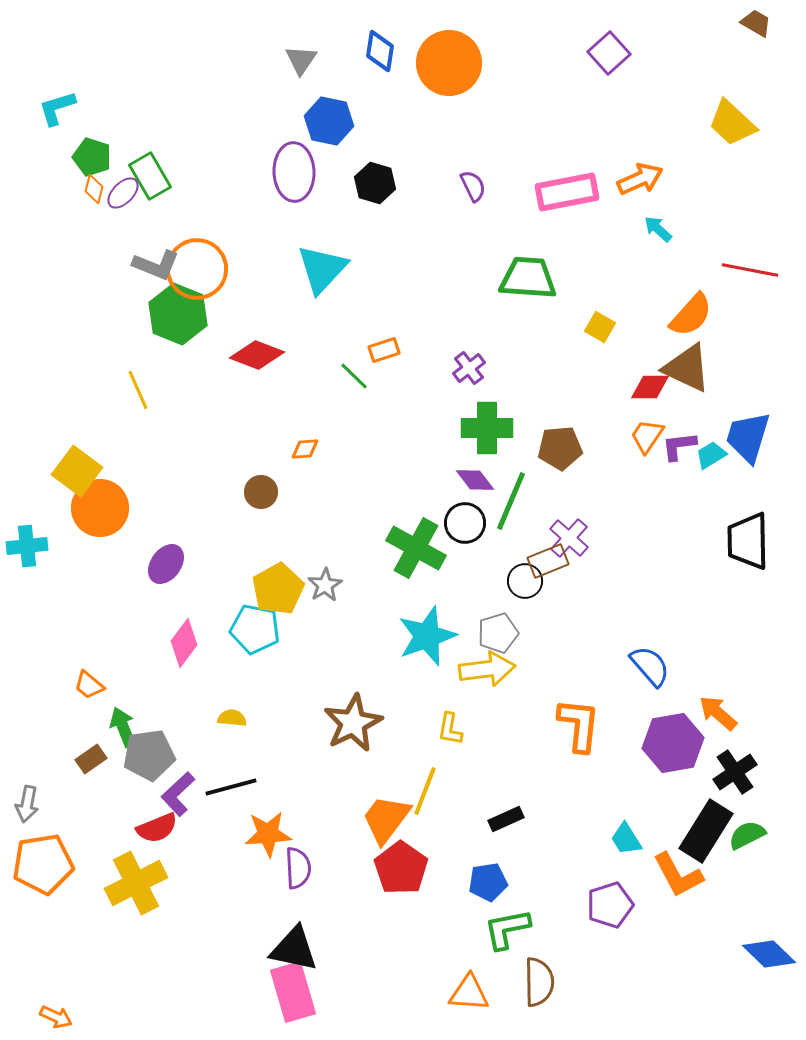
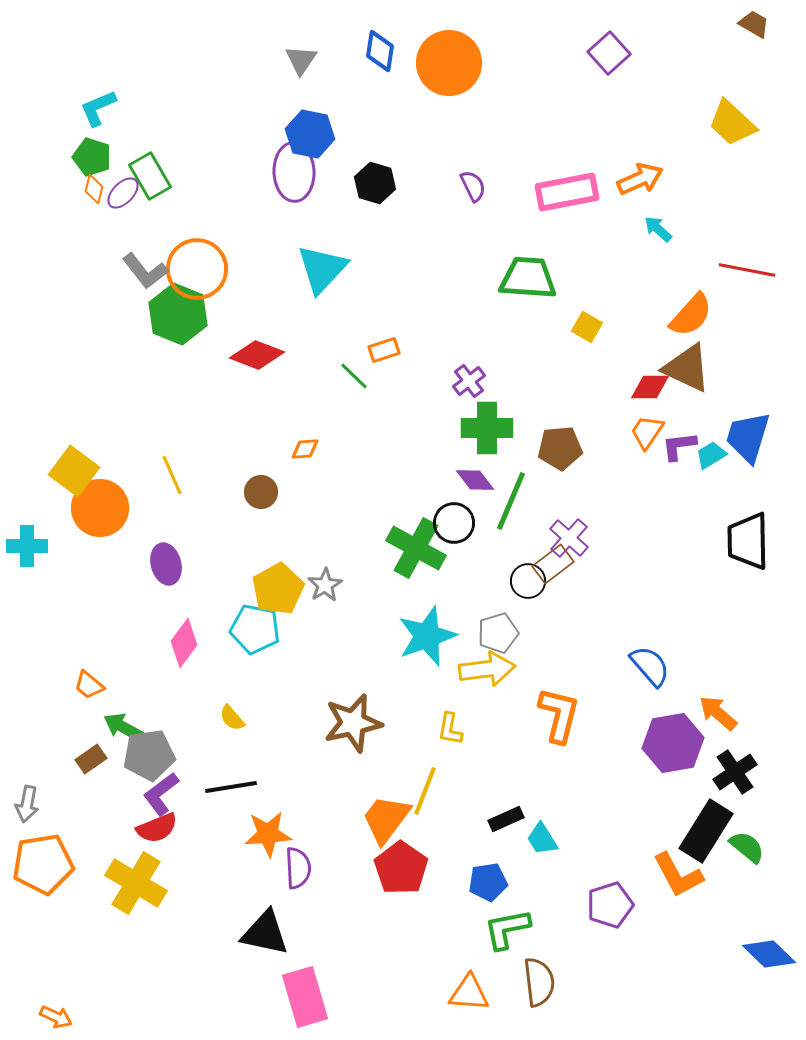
brown trapezoid at (756, 23): moved 2 px left, 1 px down
cyan L-shape at (57, 108): moved 41 px right; rotated 6 degrees counterclockwise
blue hexagon at (329, 121): moved 19 px left, 13 px down
gray L-shape at (156, 265): moved 11 px left, 6 px down; rotated 30 degrees clockwise
red line at (750, 270): moved 3 px left
yellow square at (600, 327): moved 13 px left
purple cross at (469, 368): moved 13 px down
yellow line at (138, 390): moved 34 px right, 85 px down
orange trapezoid at (647, 436): moved 4 px up
yellow square at (77, 471): moved 3 px left
black circle at (465, 523): moved 11 px left
cyan cross at (27, 546): rotated 6 degrees clockwise
brown rectangle at (548, 561): moved 5 px right, 3 px down; rotated 15 degrees counterclockwise
purple ellipse at (166, 564): rotated 51 degrees counterclockwise
black circle at (525, 581): moved 3 px right
yellow semicircle at (232, 718): rotated 136 degrees counterclockwise
brown star at (353, 723): rotated 14 degrees clockwise
orange L-shape at (579, 725): moved 20 px left, 10 px up; rotated 8 degrees clockwise
green arrow at (123, 727): rotated 39 degrees counterclockwise
black line at (231, 787): rotated 6 degrees clockwise
purple L-shape at (178, 794): moved 17 px left; rotated 6 degrees clockwise
green semicircle at (747, 835): moved 12 px down; rotated 66 degrees clockwise
cyan trapezoid at (626, 839): moved 84 px left
yellow cross at (136, 883): rotated 32 degrees counterclockwise
black triangle at (294, 949): moved 29 px left, 16 px up
brown semicircle at (539, 982): rotated 6 degrees counterclockwise
pink rectangle at (293, 992): moved 12 px right, 5 px down
